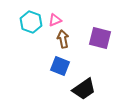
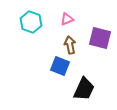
pink triangle: moved 12 px right, 1 px up
brown arrow: moved 7 px right, 6 px down
black trapezoid: rotated 30 degrees counterclockwise
